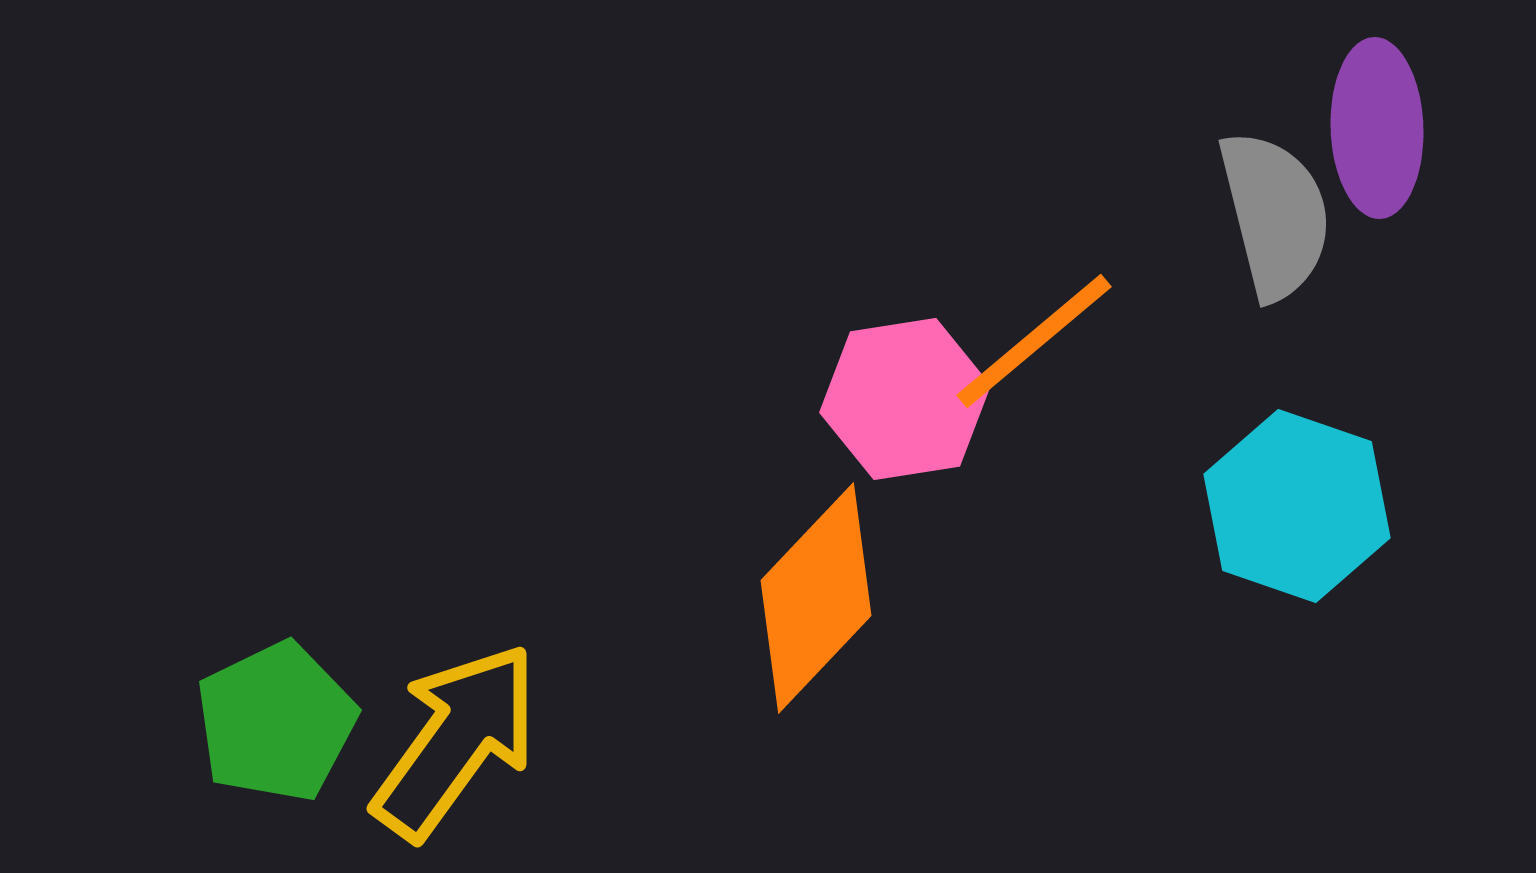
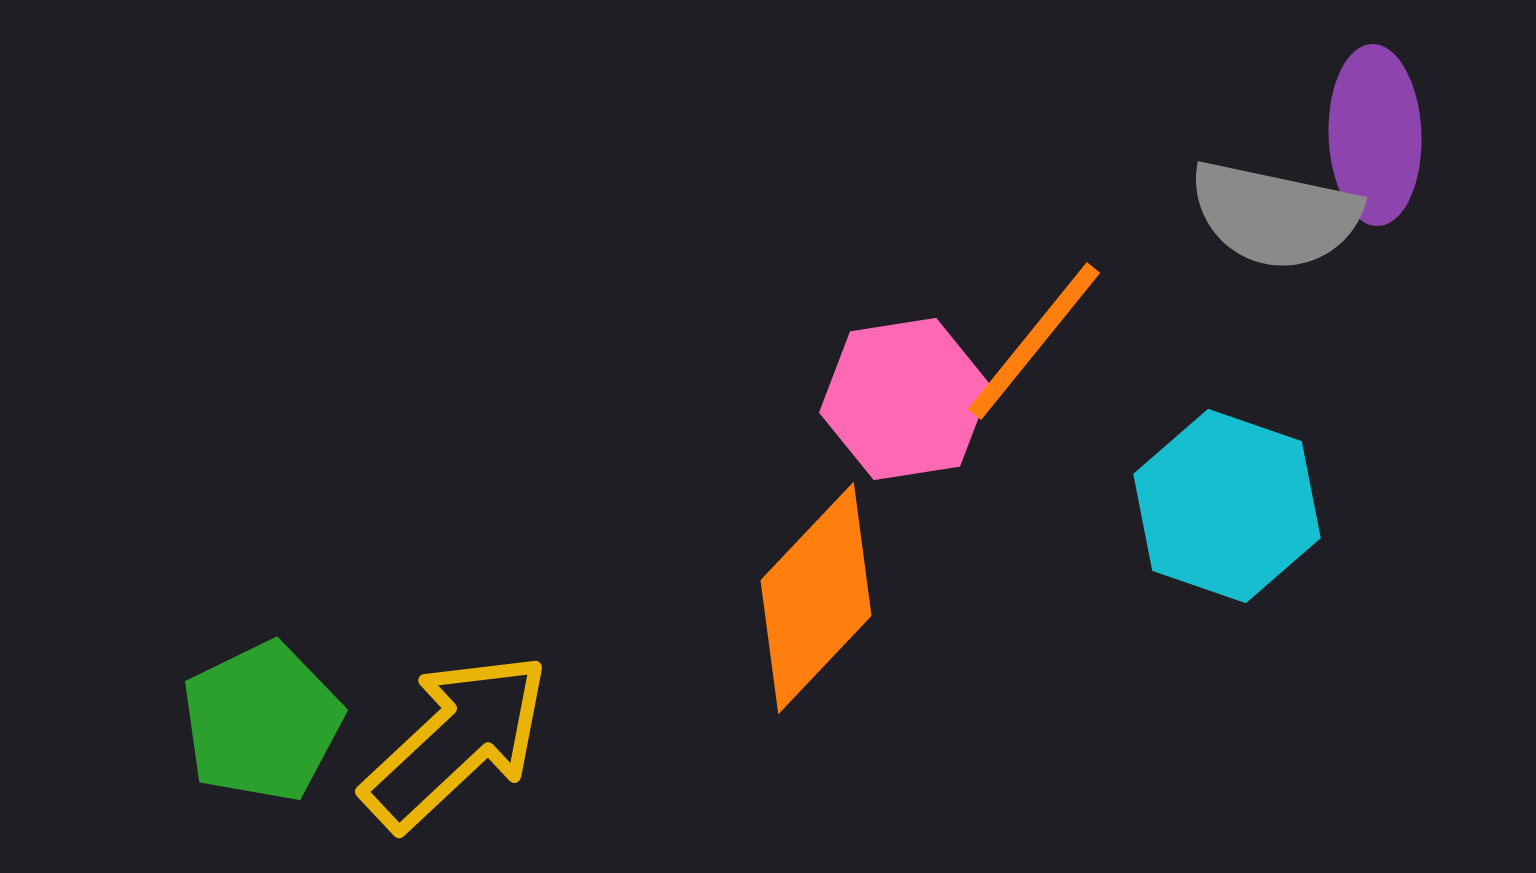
purple ellipse: moved 2 px left, 7 px down
gray semicircle: rotated 116 degrees clockwise
orange line: rotated 11 degrees counterclockwise
cyan hexagon: moved 70 px left
green pentagon: moved 14 px left
yellow arrow: rotated 11 degrees clockwise
